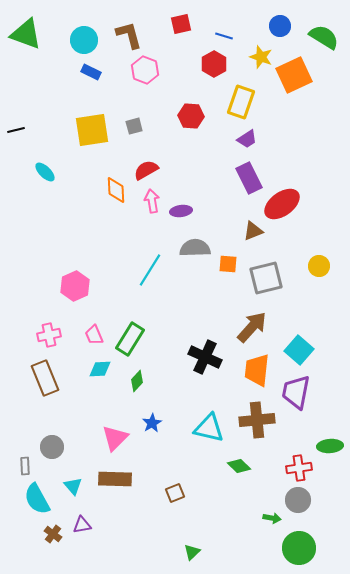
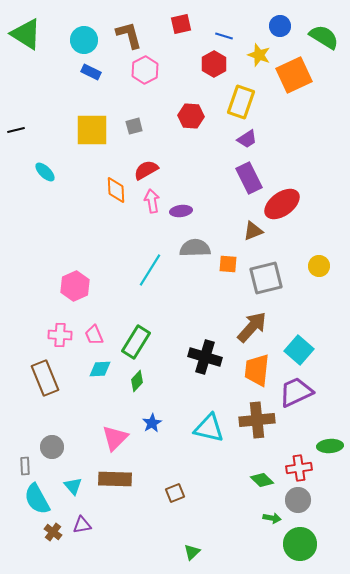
green triangle at (26, 34): rotated 12 degrees clockwise
yellow star at (261, 57): moved 2 px left, 2 px up
pink hexagon at (145, 70): rotated 12 degrees clockwise
yellow square at (92, 130): rotated 9 degrees clockwise
pink cross at (49, 335): moved 11 px right; rotated 15 degrees clockwise
green rectangle at (130, 339): moved 6 px right, 3 px down
black cross at (205, 357): rotated 8 degrees counterclockwise
purple trapezoid at (296, 392): rotated 54 degrees clockwise
green diamond at (239, 466): moved 23 px right, 14 px down
brown cross at (53, 534): moved 2 px up
green circle at (299, 548): moved 1 px right, 4 px up
